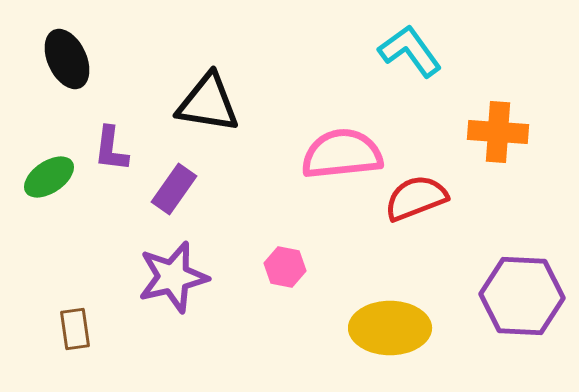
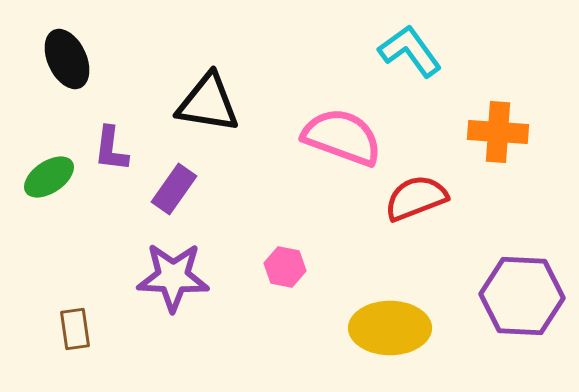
pink semicircle: moved 17 px up; rotated 26 degrees clockwise
purple star: rotated 16 degrees clockwise
